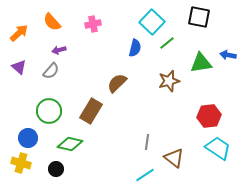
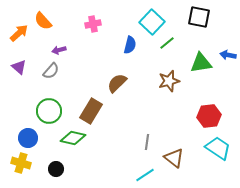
orange semicircle: moved 9 px left, 1 px up
blue semicircle: moved 5 px left, 3 px up
green diamond: moved 3 px right, 6 px up
